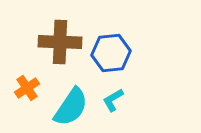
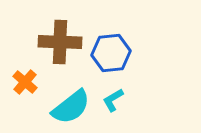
orange cross: moved 2 px left, 6 px up; rotated 15 degrees counterclockwise
cyan semicircle: rotated 18 degrees clockwise
